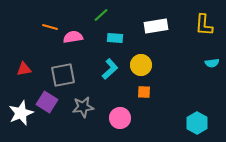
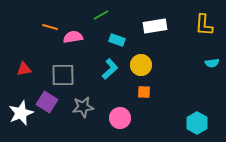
green line: rotated 14 degrees clockwise
white rectangle: moved 1 px left
cyan rectangle: moved 2 px right, 2 px down; rotated 14 degrees clockwise
gray square: rotated 10 degrees clockwise
